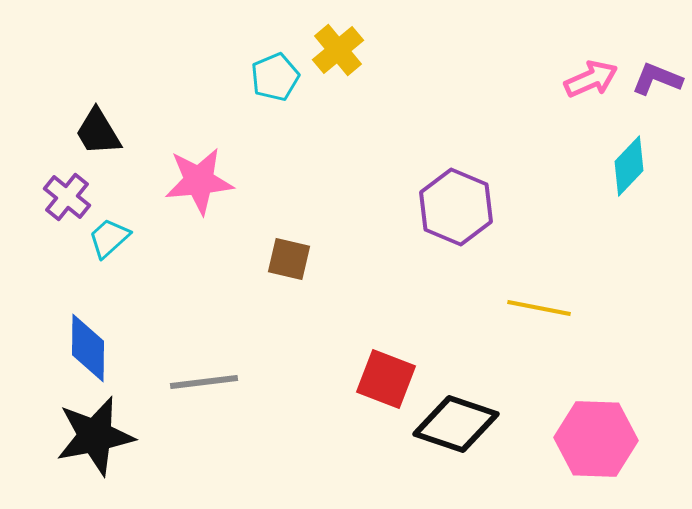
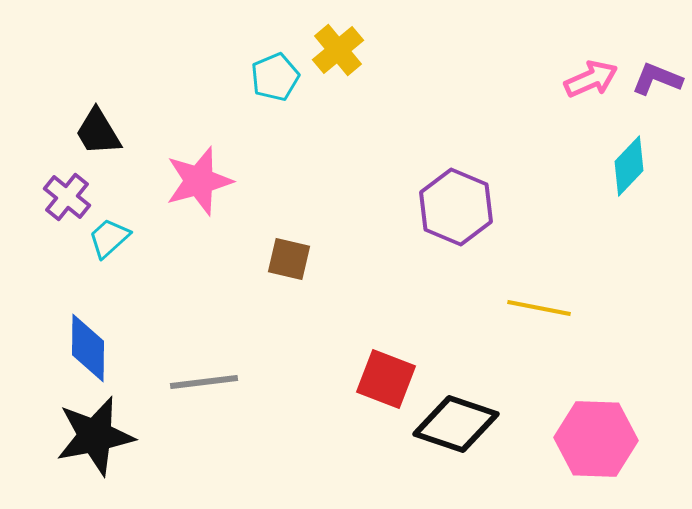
pink star: rotated 10 degrees counterclockwise
